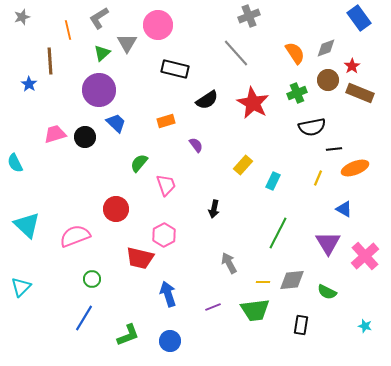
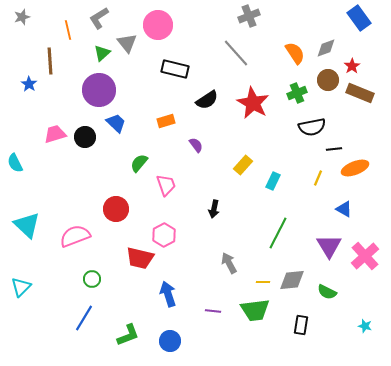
gray triangle at (127, 43): rotated 10 degrees counterclockwise
purple triangle at (328, 243): moved 1 px right, 3 px down
purple line at (213, 307): moved 4 px down; rotated 28 degrees clockwise
